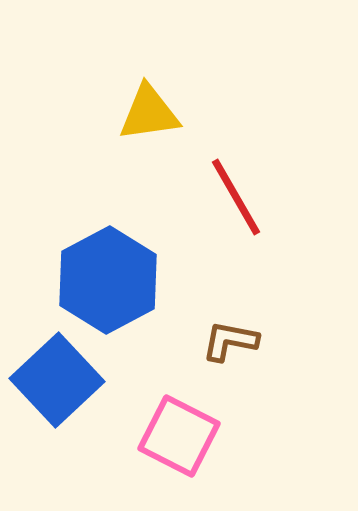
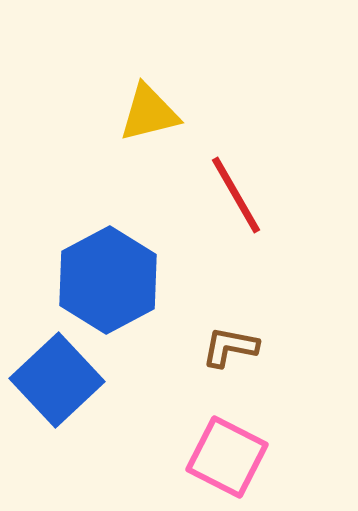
yellow triangle: rotated 6 degrees counterclockwise
red line: moved 2 px up
brown L-shape: moved 6 px down
pink square: moved 48 px right, 21 px down
